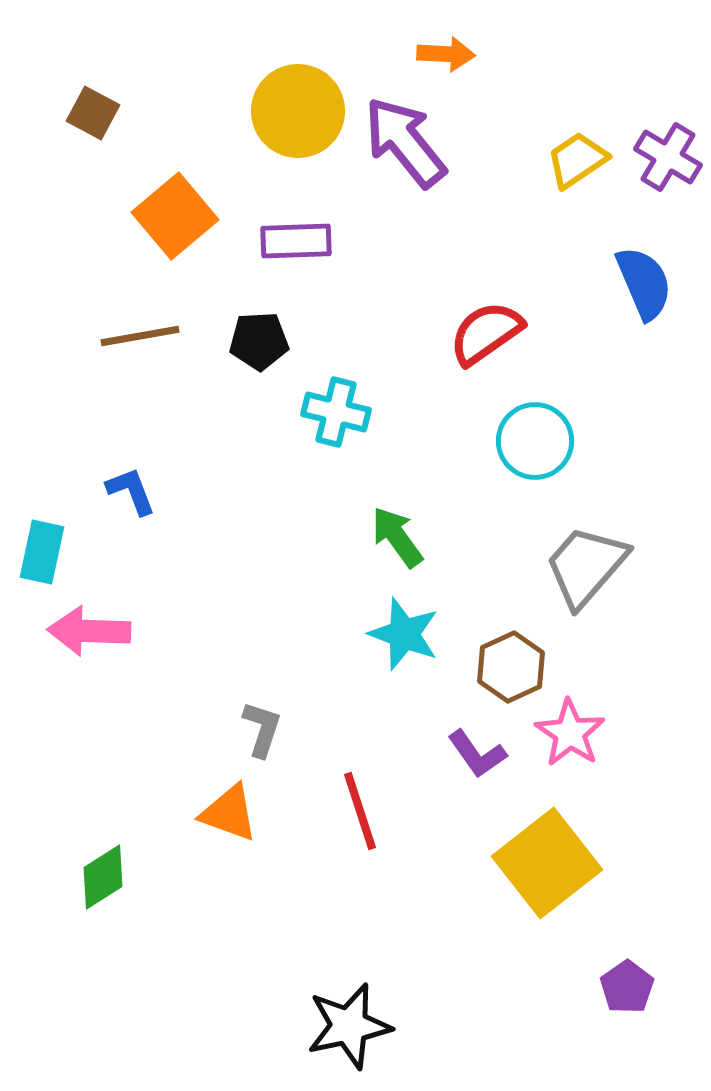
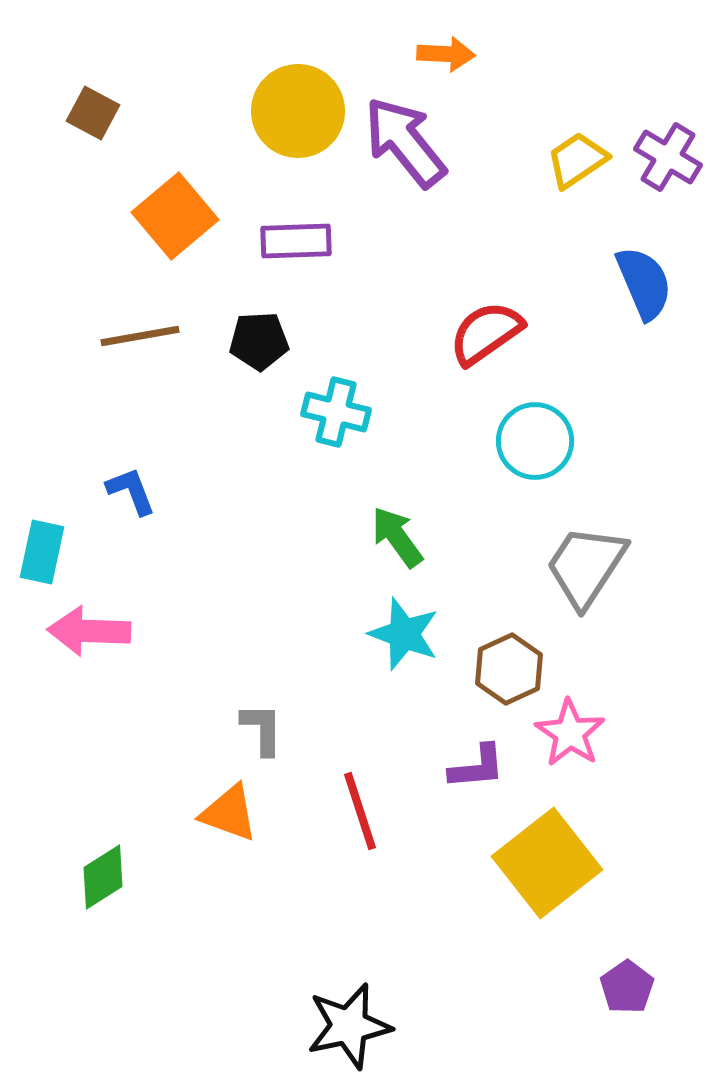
gray trapezoid: rotated 8 degrees counterclockwise
brown hexagon: moved 2 px left, 2 px down
gray L-shape: rotated 18 degrees counterclockwise
purple L-shape: moved 13 px down; rotated 60 degrees counterclockwise
